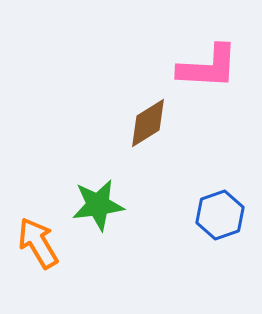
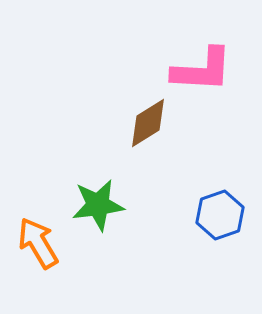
pink L-shape: moved 6 px left, 3 px down
